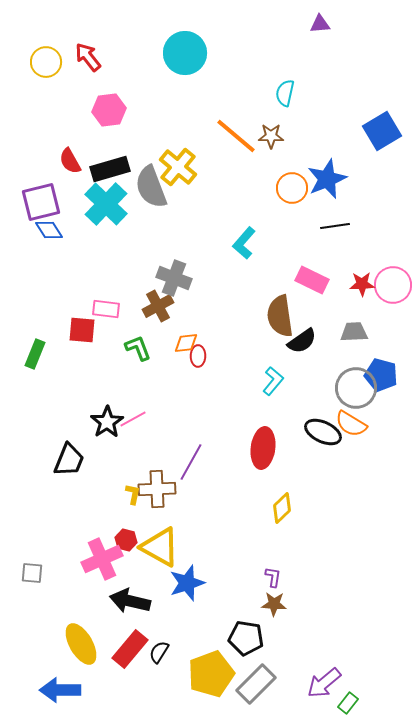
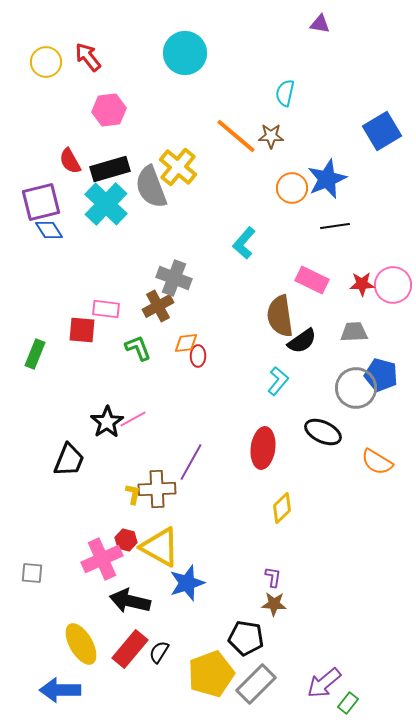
purple triangle at (320, 24): rotated 15 degrees clockwise
cyan L-shape at (273, 381): moved 5 px right
orange semicircle at (351, 424): moved 26 px right, 38 px down
